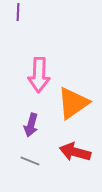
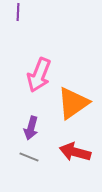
pink arrow: rotated 20 degrees clockwise
purple arrow: moved 3 px down
gray line: moved 1 px left, 4 px up
